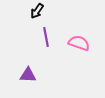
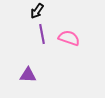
purple line: moved 4 px left, 3 px up
pink semicircle: moved 10 px left, 5 px up
